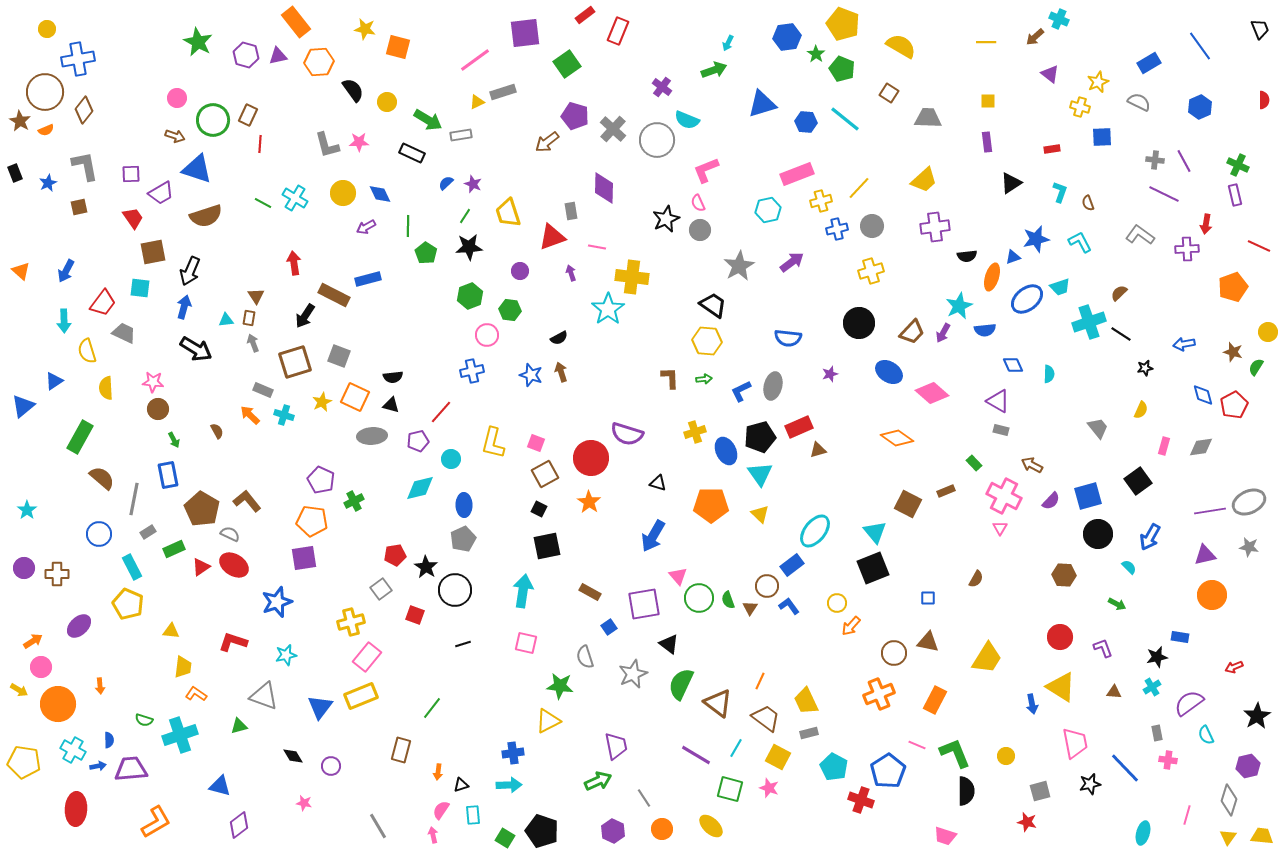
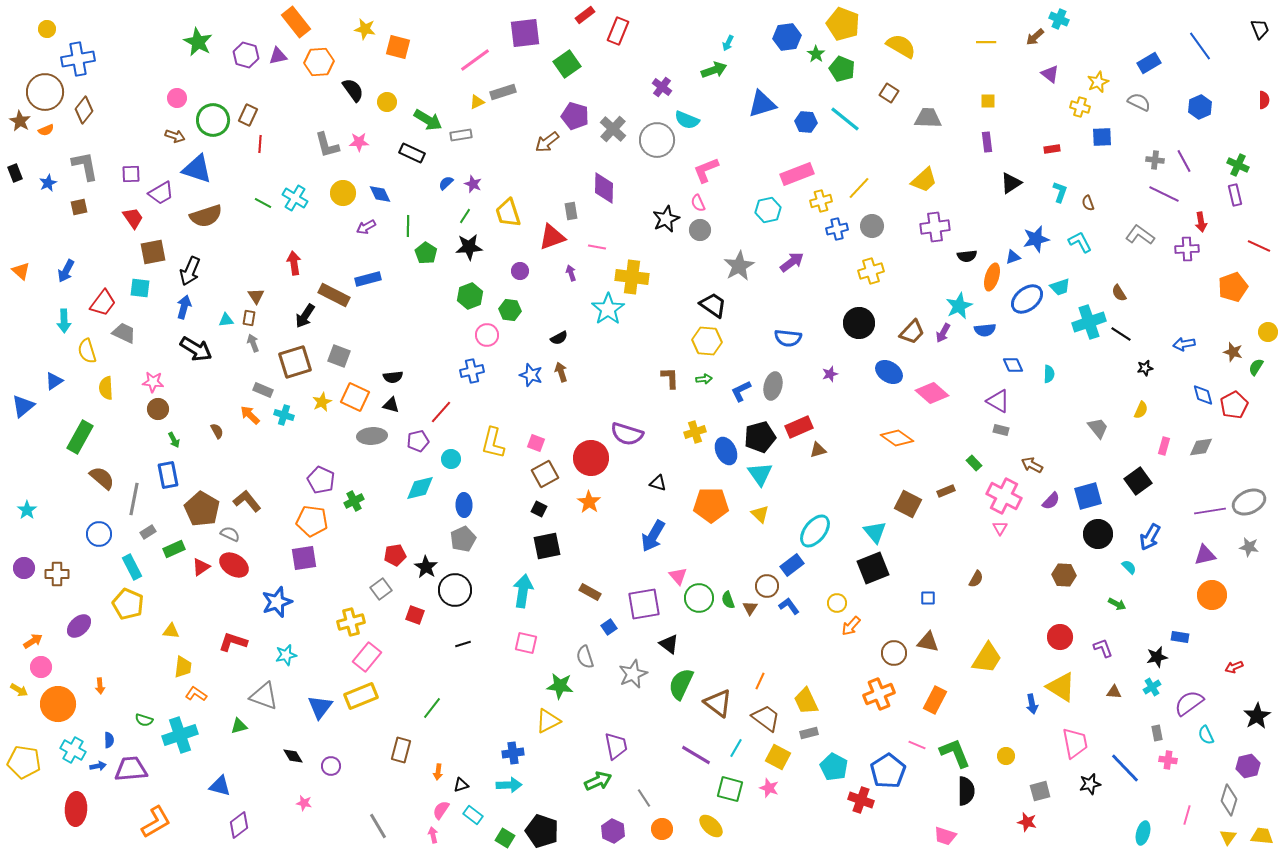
red arrow at (1206, 224): moved 5 px left, 2 px up; rotated 18 degrees counterclockwise
brown semicircle at (1119, 293): rotated 78 degrees counterclockwise
cyan rectangle at (473, 815): rotated 48 degrees counterclockwise
